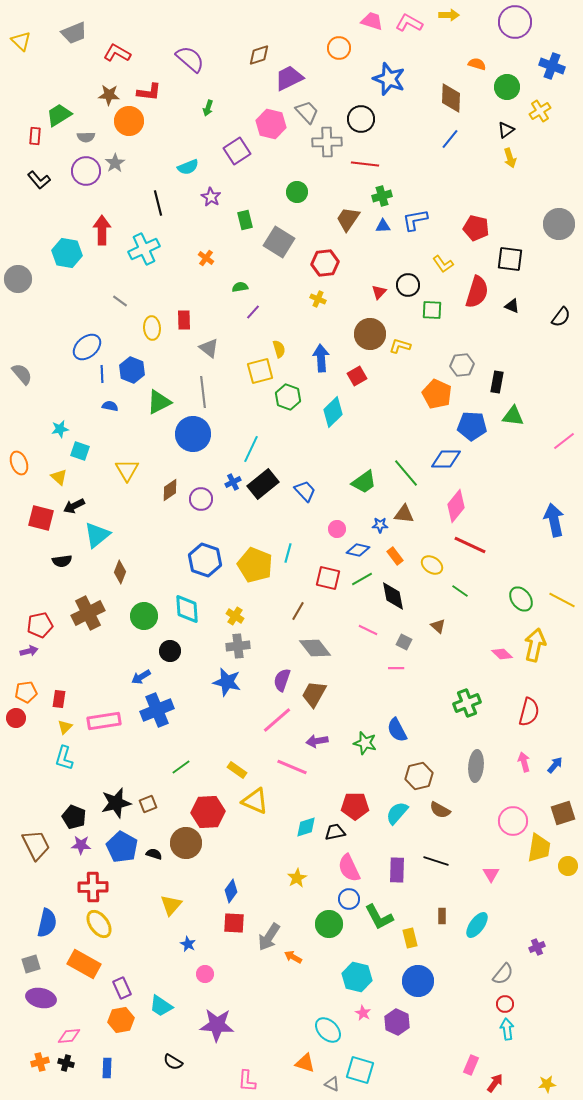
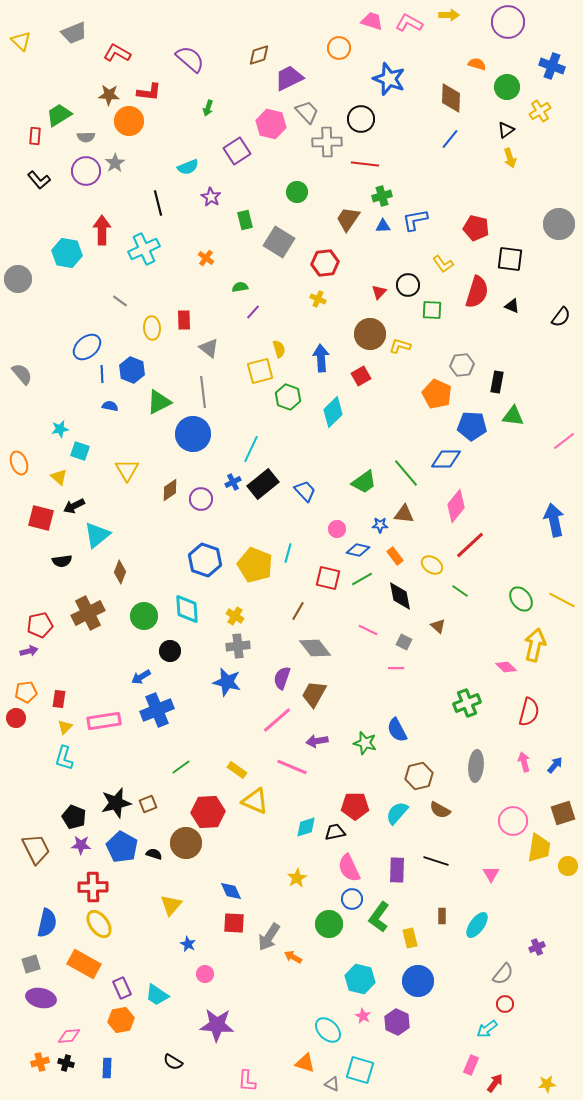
purple circle at (515, 22): moved 7 px left
red square at (357, 376): moved 4 px right
red line at (470, 545): rotated 68 degrees counterclockwise
black diamond at (393, 596): moved 7 px right
pink diamond at (502, 654): moved 4 px right, 13 px down
purple semicircle at (282, 680): moved 2 px up
brown trapezoid at (36, 845): moved 4 px down
blue diamond at (231, 891): rotated 60 degrees counterclockwise
blue circle at (349, 899): moved 3 px right
green L-shape at (379, 917): rotated 64 degrees clockwise
cyan hexagon at (357, 977): moved 3 px right, 2 px down
cyan trapezoid at (161, 1006): moved 4 px left, 11 px up
pink star at (363, 1013): moved 3 px down
cyan arrow at (507, 1029): moved 20 px left; rotated 120 degrees counterclockwise
